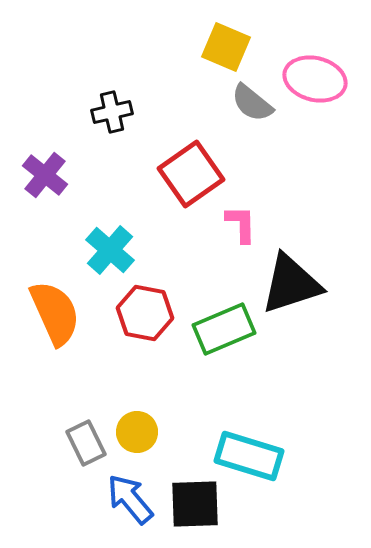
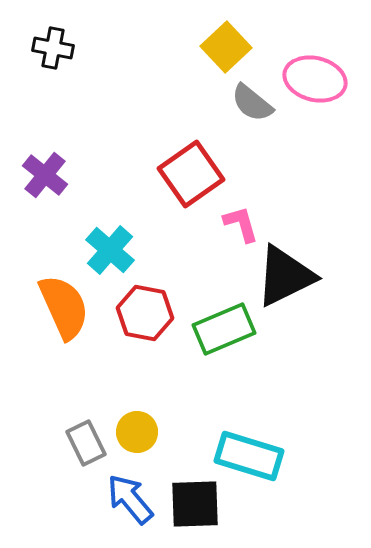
yellow square: rotated 24 degrees clockwise
black cross: moved 59 px left, 64 px up; rotated 24 degrees clockwise
pink L-shape: rotated 15 degrees counterclockwise
black triangle: moved 6 px left, 8 px up; rotated 8 degrees counterclockwise
orange semicircle: moved 9 px right, 6 px up
